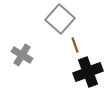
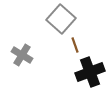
gray square: moved 1 px right
black cross: moved 2 px right
